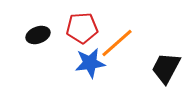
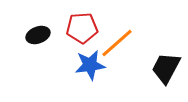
blue star: moved 2 px down
